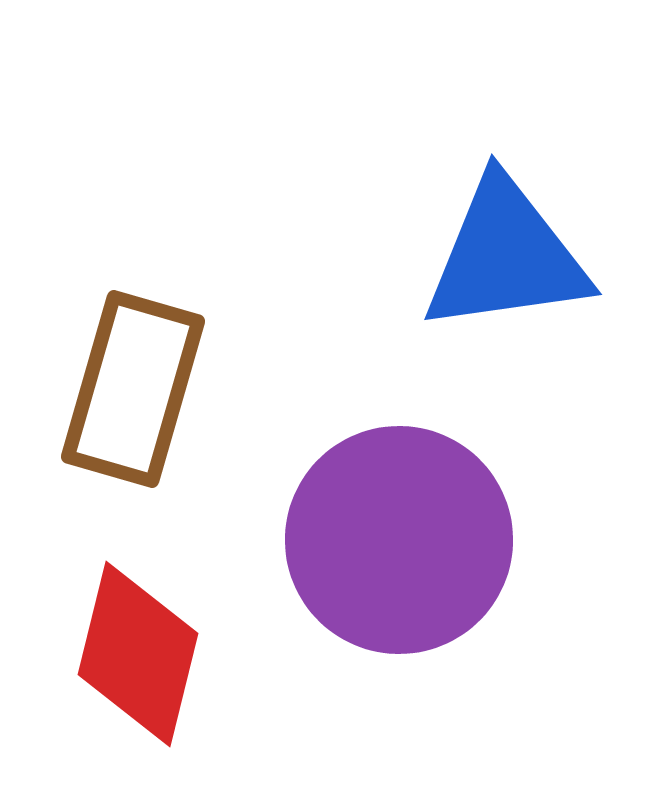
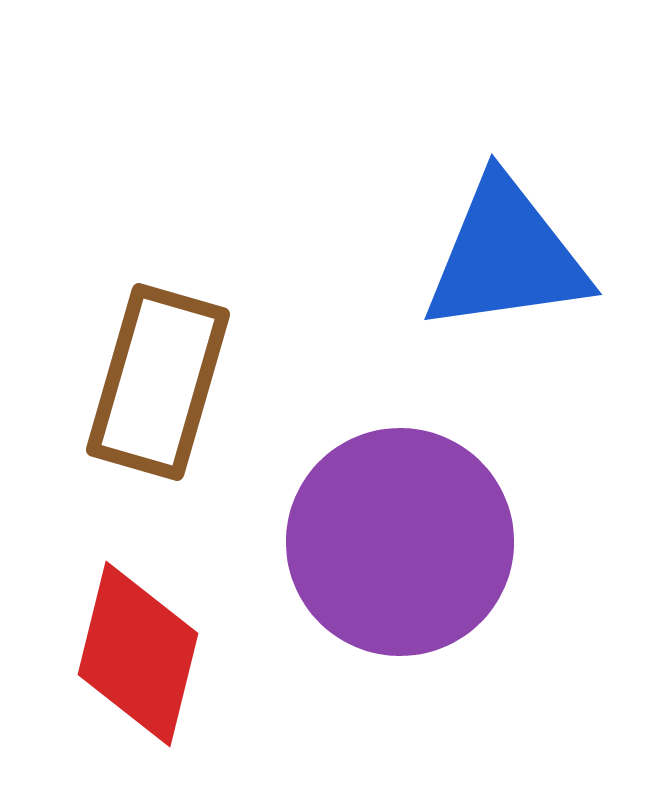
brown rectangle: moved 25 px right, 7 px up
purple circle: moved 1 px right, 2 px down
